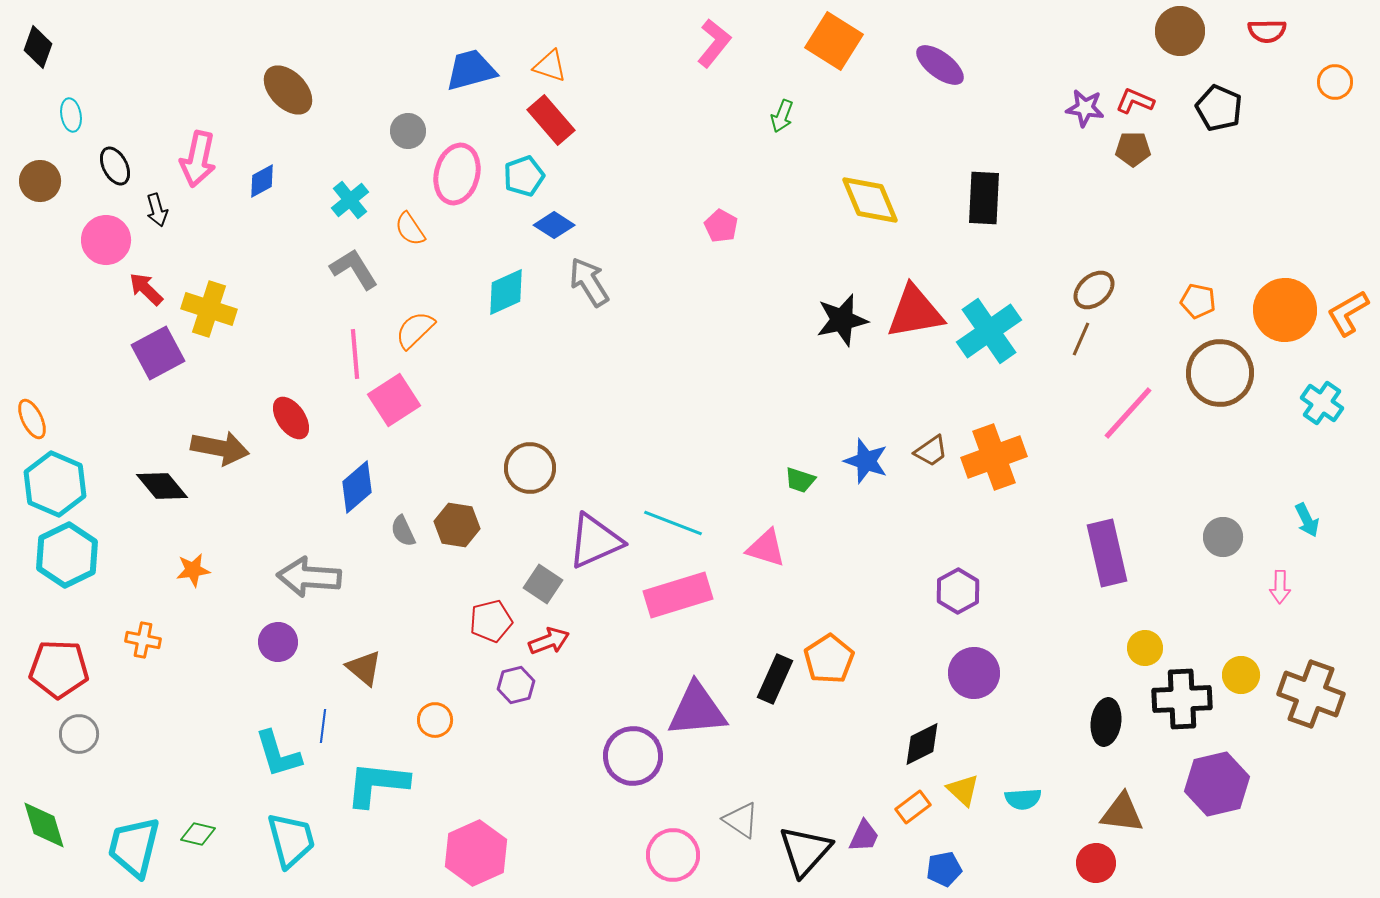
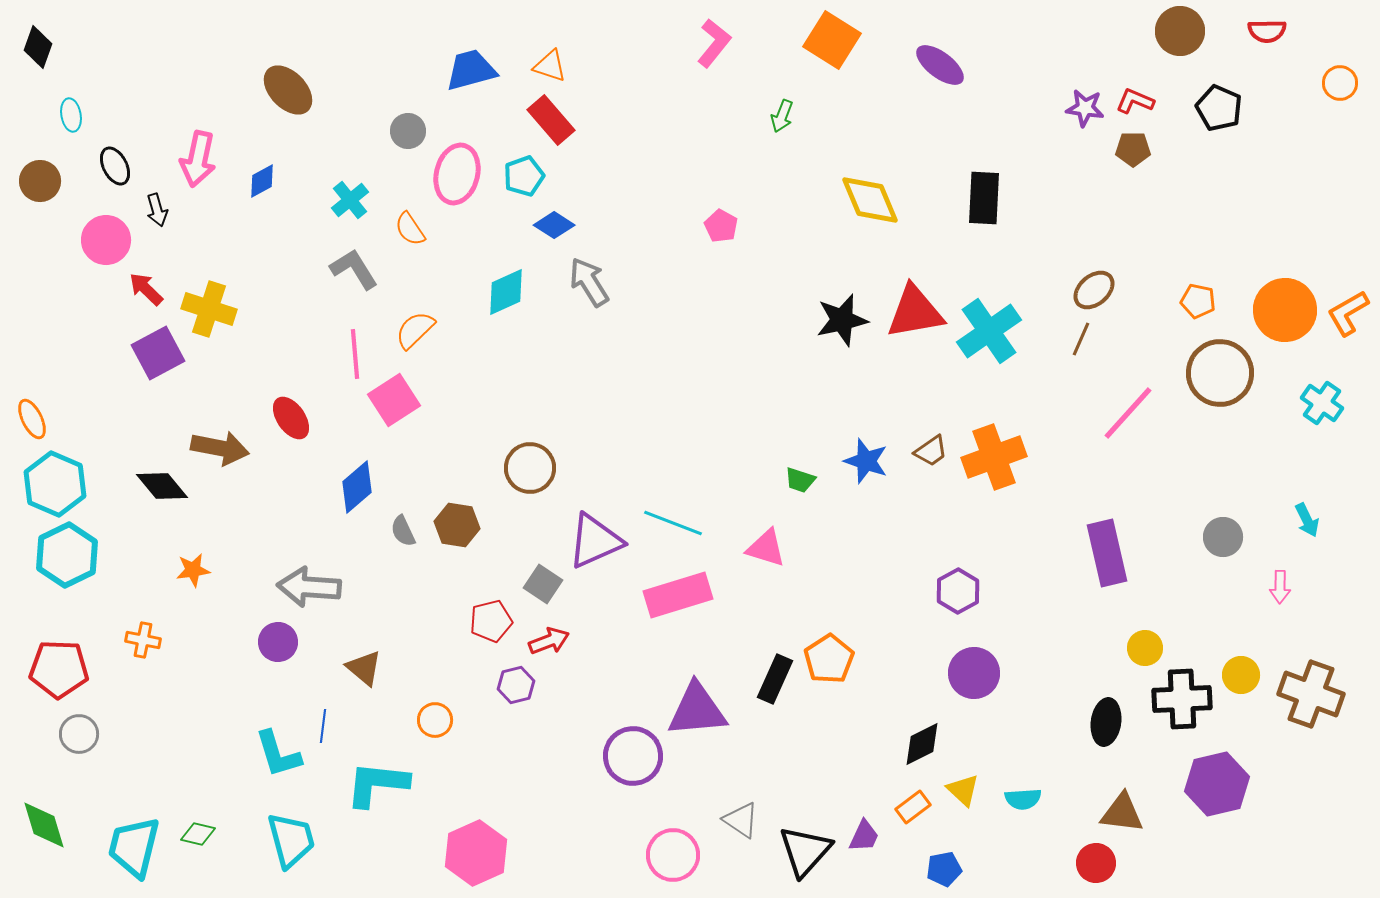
orange square at (834, 41): moved 2 px left, 1 px up
orange circle at (1335, 82): moved 5 px right, 1 px down
gray arrow at (309, 577): moved 10 px down
